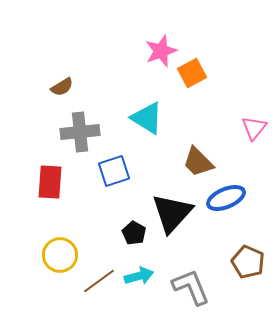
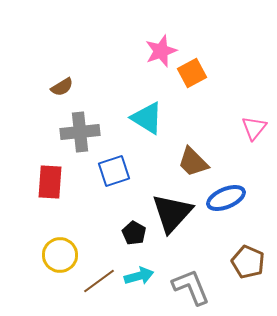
brown trapezoid: moved 5 px left
